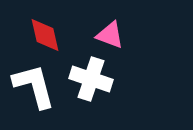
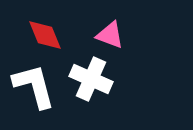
red diamond: rotated 9 degrees counterclockwise
white cross: rotated 6 degrees clockwise
